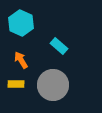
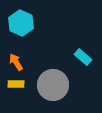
cyan rectangle: moved 24 px right, 11 px down
orange arrow: moved 5 px left, 2 px down
